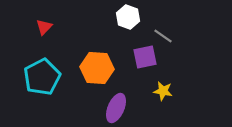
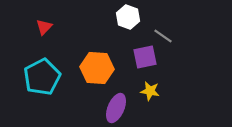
yellow star: moved 13 px left
